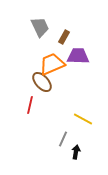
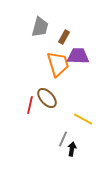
gray trapezoid: rotated 40 degrees clockwise
orange trapezoid: moved 6 px right; rotated 96 degrees clockwise
brown ellipse: moved 5 px right, 16 px down
black arrow: moved 4 px left, 3 px up
